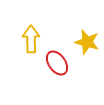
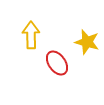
yellow arrow: moved 4 px up
